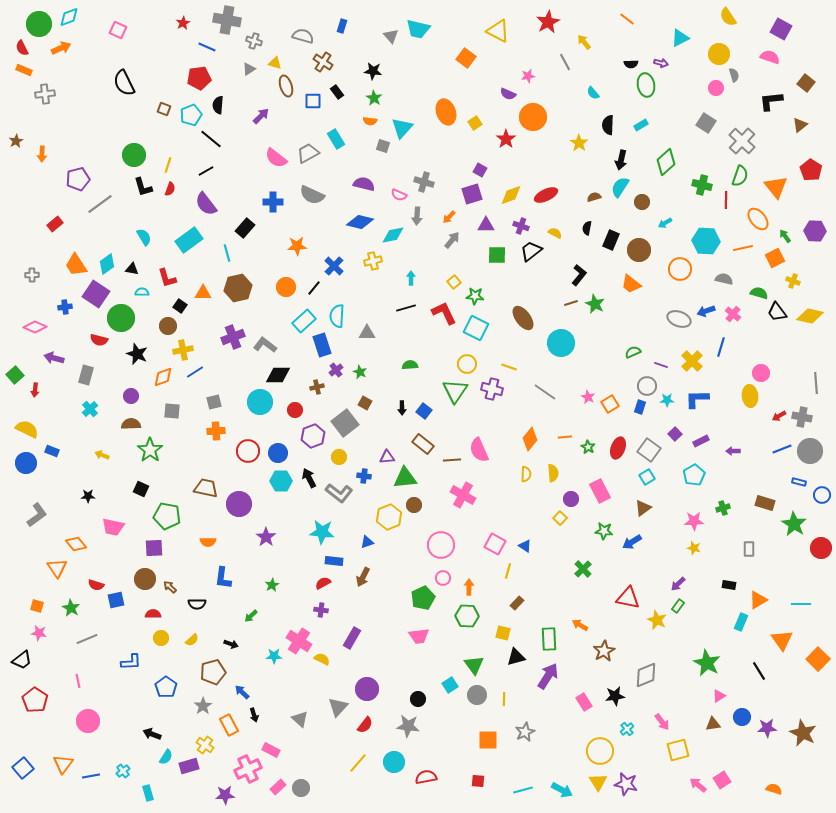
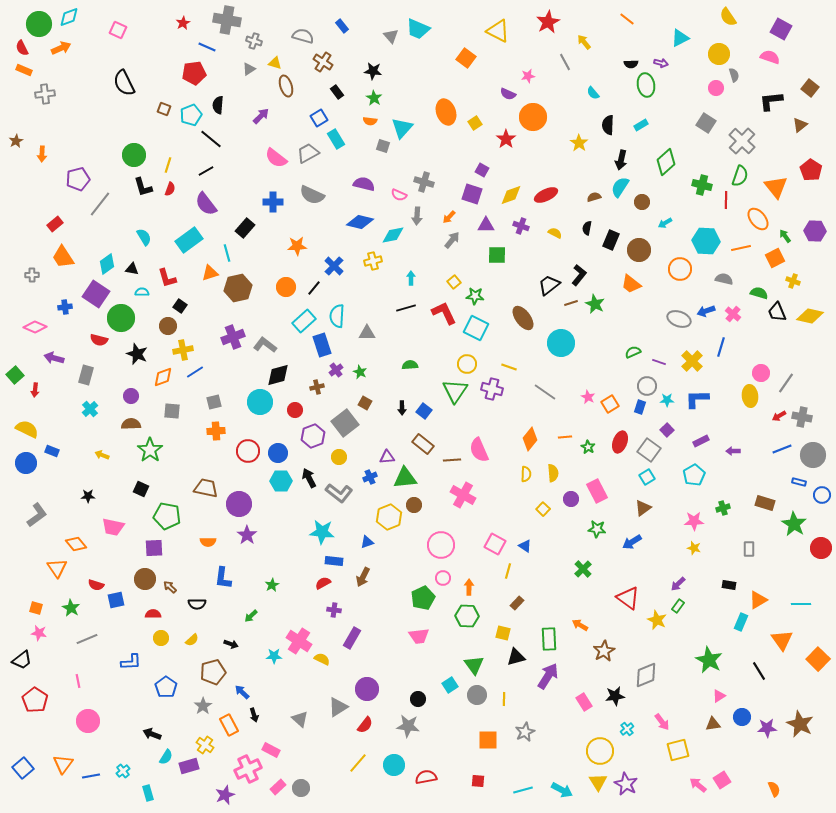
blue rectangle at (342, 26): rotated 56 degrees counterclockwise
cyan trapezoid at (418, 29): rotated 10 degrees clockwise
red pentagon at (199, 78): moved 5 px left, 5 px up
brown square at (806, 83): moved 4 px right, 5 px down
blue square at (313, 101): moved 6 px right, 17 px down; rotated 30 degrees counterclockwise
purple square at (480, 170): moved 2 px right
purple square at (472, 194): rotated 35 degrees clockwise
gray line at (100, 204): rotated 16 degrees counterclockwise
orange line at (743, 248): moved 2 px left
black trapezoid at (531, 251): moved 18 px right, 34 px down
orange trapezoid at (76, 265): moved 13 px left, 8 px up
orange triangle at (203, 293): moved 7 px right, 20 px up; rotated 18 degrees counterclockwise
black trapezoid at (777, 312): rotated 15 degrees clockwise
purple line at (661, 365): moved 2 px left, 3 px up
black diamond at (278, 375): rotated 15 degrees counterclockwise
gray line at (816, 383): moved 30 px left; rotated 40 degrees clockwise
purple square at (675, 434): moved 8 px left, 4 px up
red ellipse at (618, 448): moved 2 px right, 6 px up
gray circle at (810, 451): moved 3 px right, 4 px down
blue cross at (364, 476): moved 6 px right, 1 px down; rotated 32 degrees counterclockwise
pink rectangle at (600, 491): moved 3 px left
yellow square at (560, 518): moved 17 px left, 9 px up
green star at (604, 531): moved 7 px left, 2 px up
purple star at (266, 537): moved 19 px left, 2 px up
red triangle at (628, 598): rotated 25 degrees clockwise
orange square at (37, 606): moved 1 px left, 2 px down
purple cross at (321, 610): moved 13 px right
green star at (707, 663): moved 2 px right, 3 px up
gray triangle at (338, 707): rotated 15 degrees clockwise
brown star at (803, 733): moved 3 px left, 9 px up
cyan circle at (394, 762): moved 3 px down
purple star at (626, 784): rotated 15 degrees clockwise
orange semicircle at (774, 789): rotated 49 degrees clockwise
purple star at (225, 795): rotated 18 degrees counterclockwise
